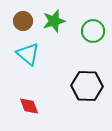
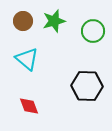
cyan triangle: moved 1 px left, 5 px down
